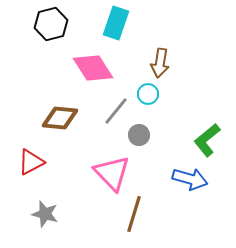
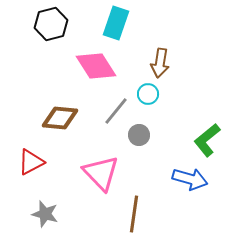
pink diamond: moved 3 px right, 2 px up
pink triangle: moved 11 px left
brown line: rotated 9 degrees counterclockwise
